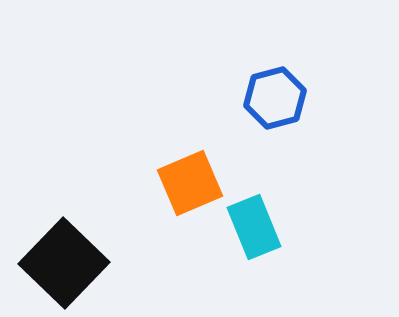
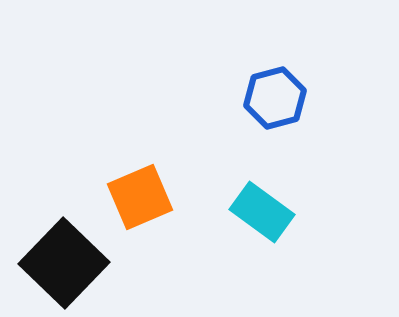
orange square: moved 50 px left, 14 px down
cyan rectangle: moved 8 px right, 15 px up; rotated 32 degrees counterclockwise
